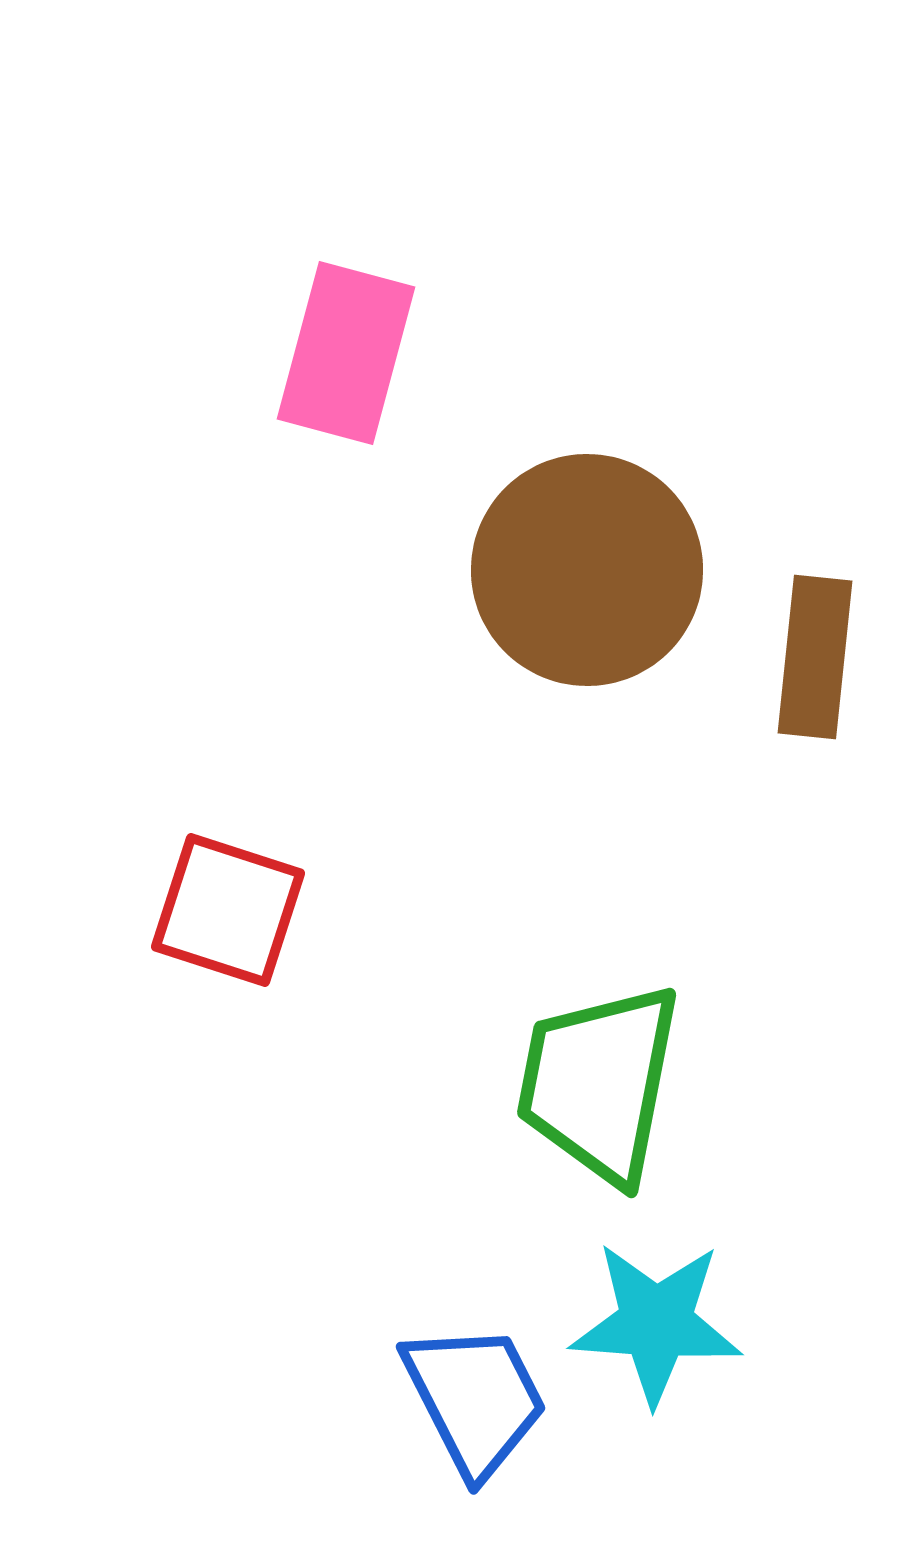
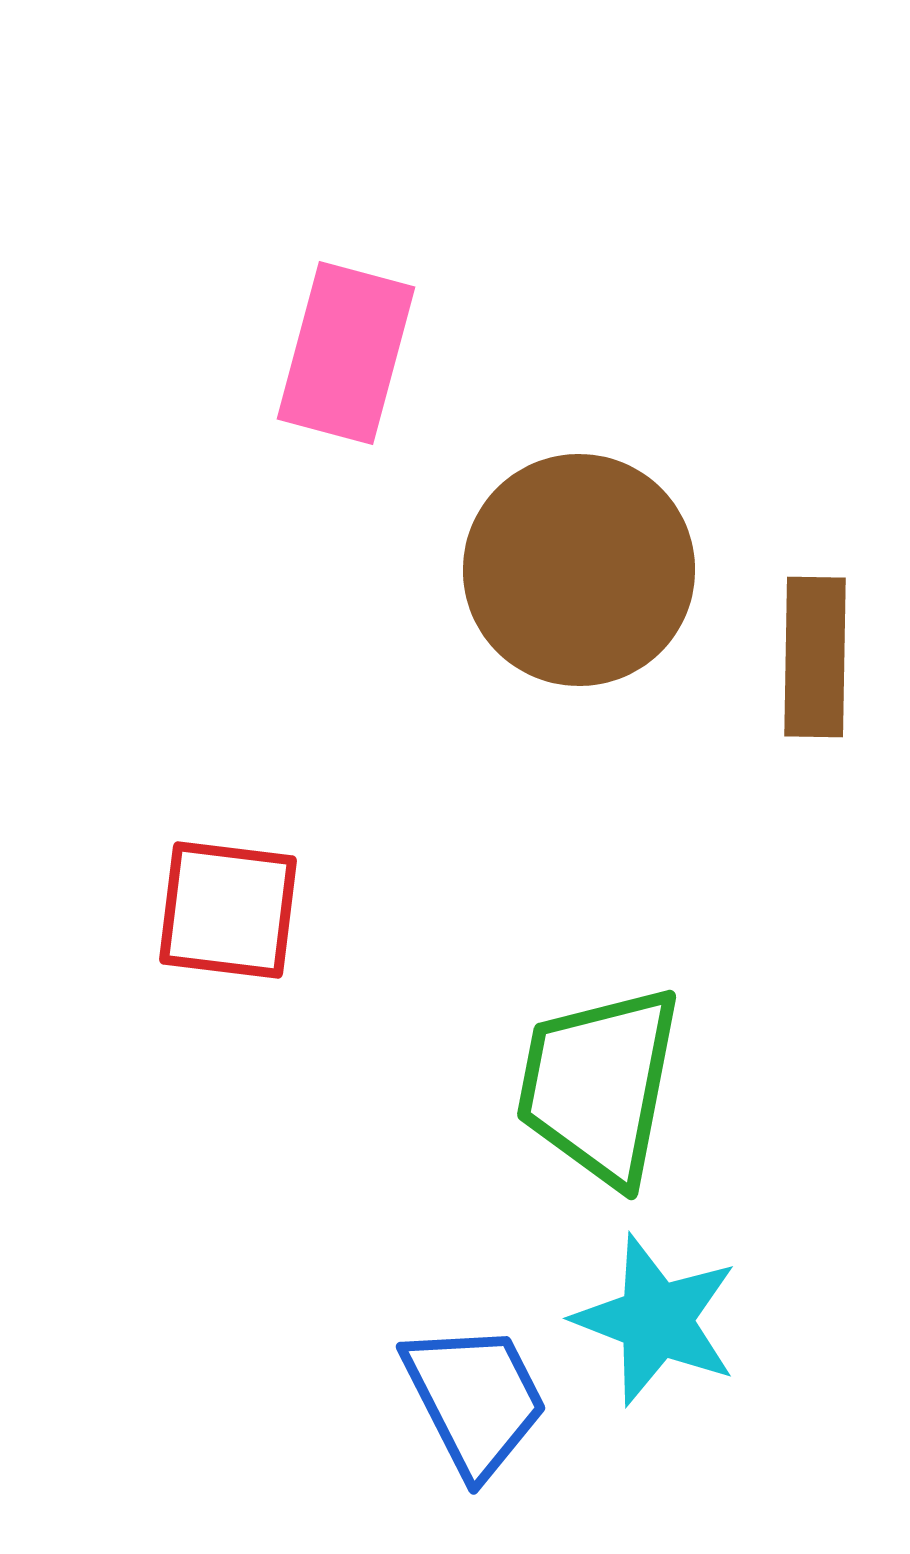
brown circle: moved 8 px left
brown rectangle: rotated 5 degrees counterclockwise
red square: rotated 11 degrees counterclockwise
green trapezoid: moved 2 px down
cyan star: moved 3 px up; rotated 17 degrees clockwise
